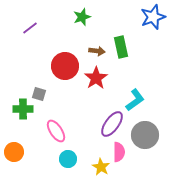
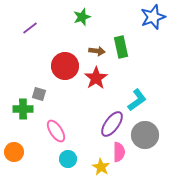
cyan L-shape: moved 2 px right
